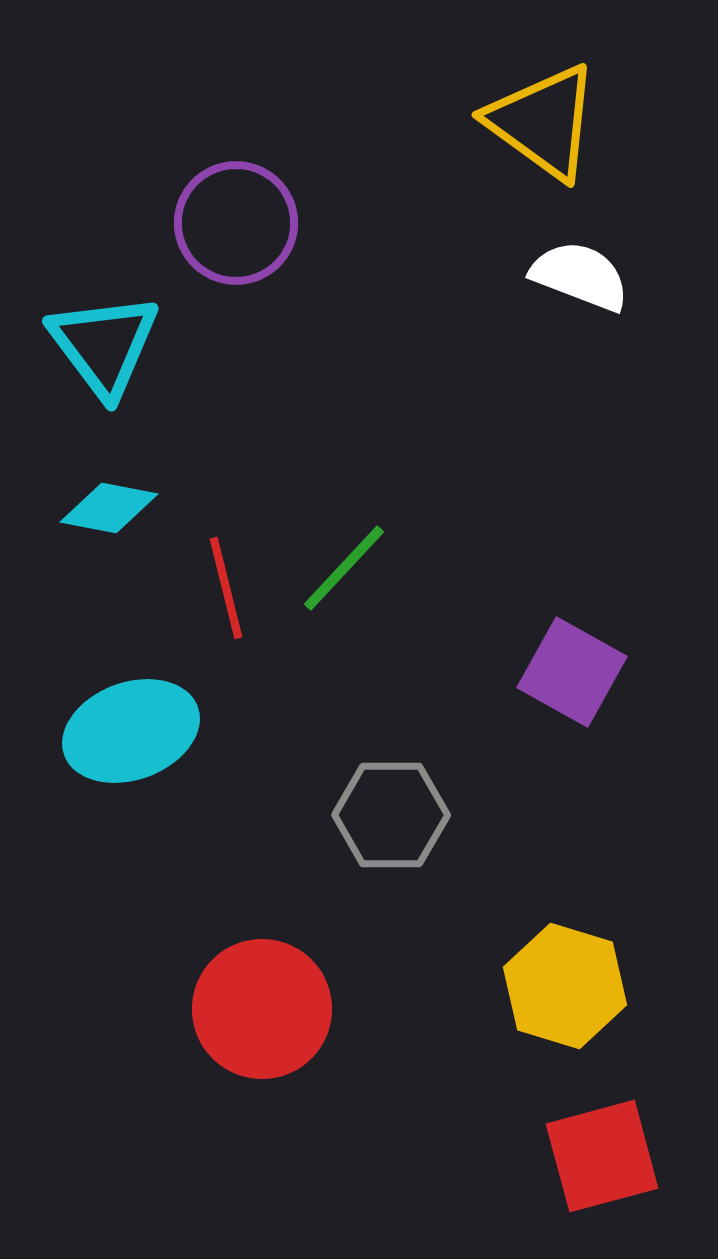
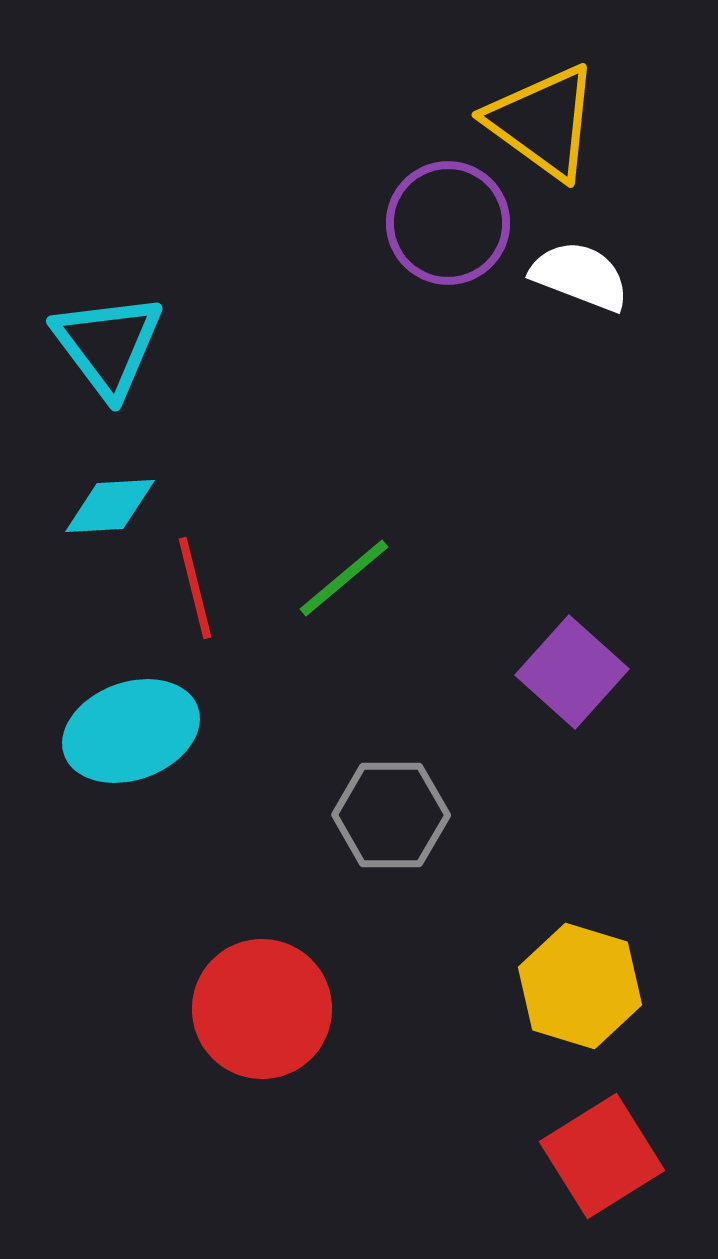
purple circle: moved 212 px right
cyan triangle: moved 4 px right
cyan diamond: moved 1 px right, 2 px up; rotated 14 degrees counterclockwise
green line: moved 10 px down; rotated 7 degrees clockwise
red line: moved 31 px left
purple square: rotated 13 degrees clockwise
yellow hexagon: moved 15 px right
red square: rotated 17 degrees counterclockwise
